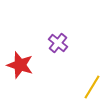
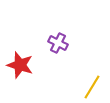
purple cross: rotated 12 degrees counterclockwise
